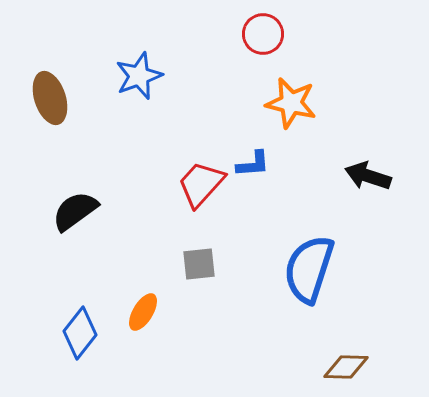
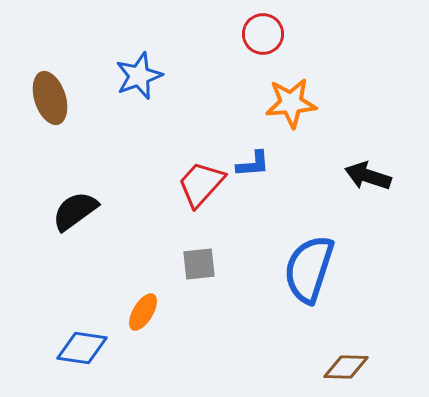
orange star: rotated 18 degrees counterclockwise
blue diamond: moved 2 px right, 15 px down; rotated 60 degrees clockwise
